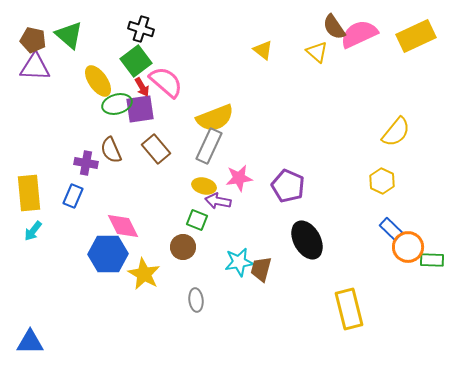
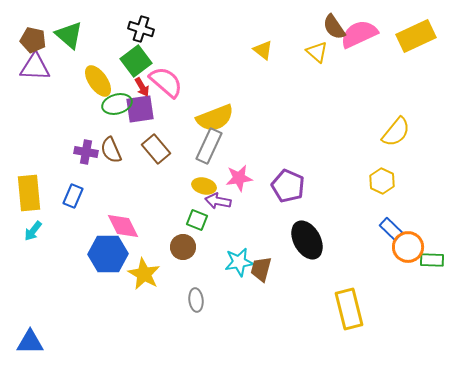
purple cross at (86, 163): moved 11 px up
